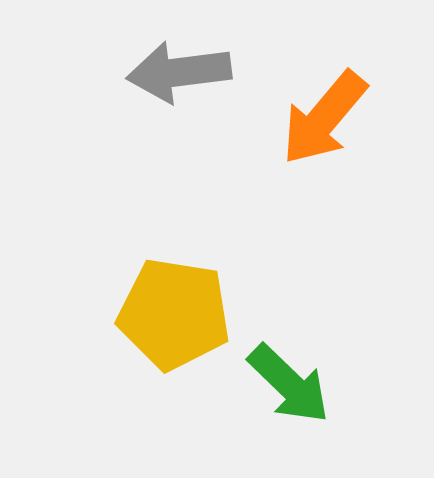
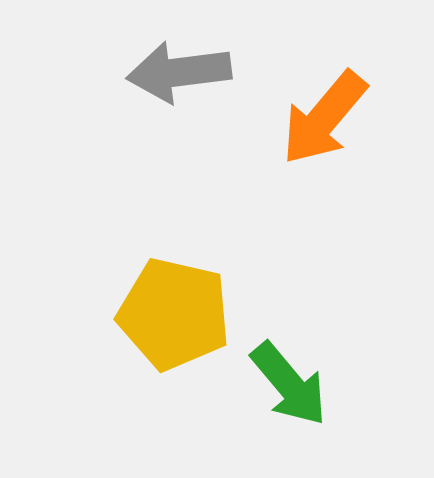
yellow pentagon: rotated 4 degrees clockwise
green arrow: rotated 6 degrees clockwise
